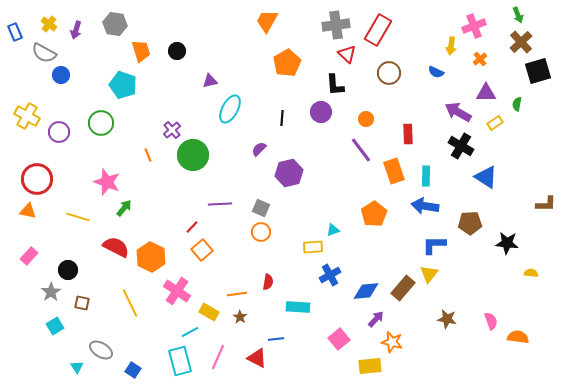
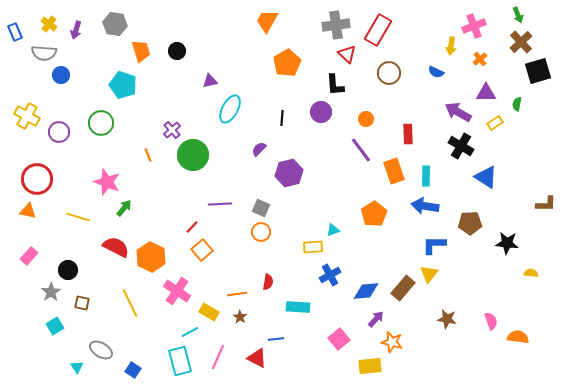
gray semicircle at (44, 53): rotated 25 degrees counterclockwise
